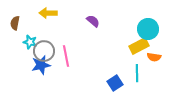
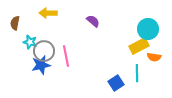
blue square: moved 1 px right
